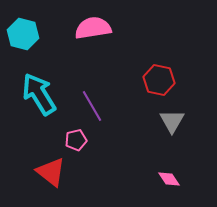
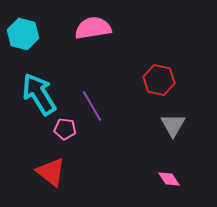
gray triangle: moved 1 px right, 4 px down
pink pentagon: moved 11 px left, 11 px up; rotated 20 degrees clockwise
